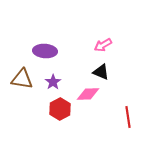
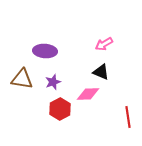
pink arrow: moved 1 px right, 1 px up
purple star: rotated 14 degrees clockwise
